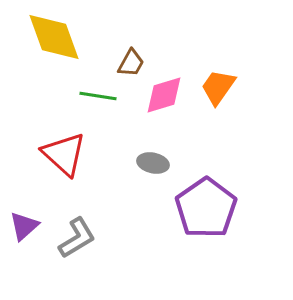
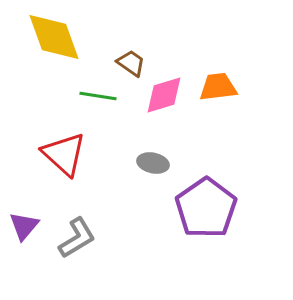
brown trapezoid: rotated 84 degrees counterclockwise
orange trapezoid: rotated 48 degrees clockwise
purple triangle: rotated 8 degrees counterclockwise
